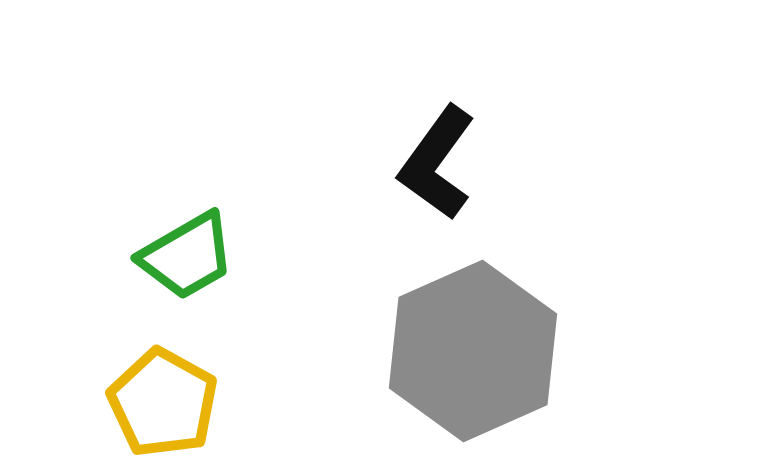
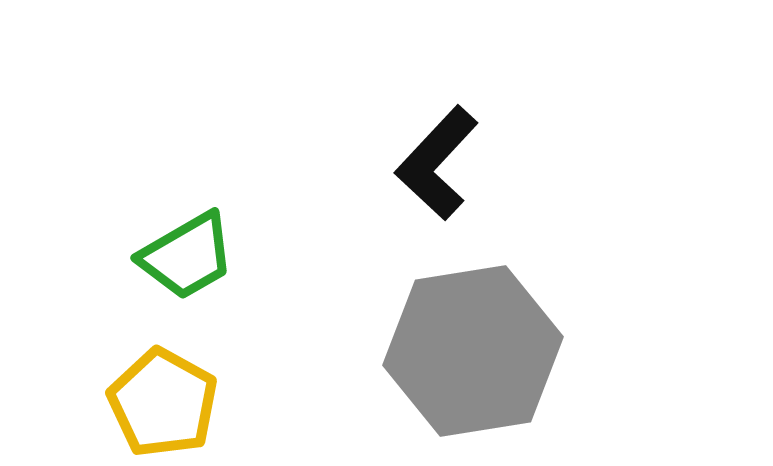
black L-shape: rotated 7 degrees clockwise
gray hexagon: rotated 15 degrees clockwise
